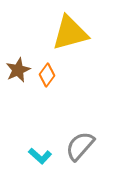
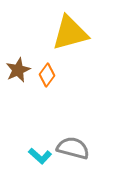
gray semicircle: moved 7 px left, 2 px down; rotated 64 degrees clockwise
